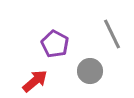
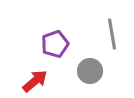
gray line: rotated 16 degrees clockwise
purple pentagon: rotated 24 degrees clockwise
